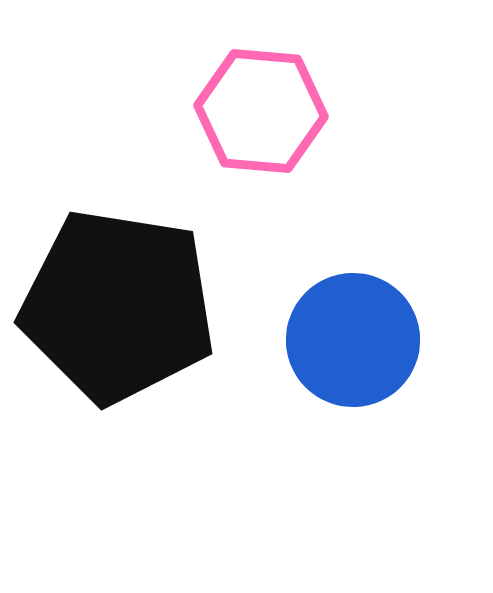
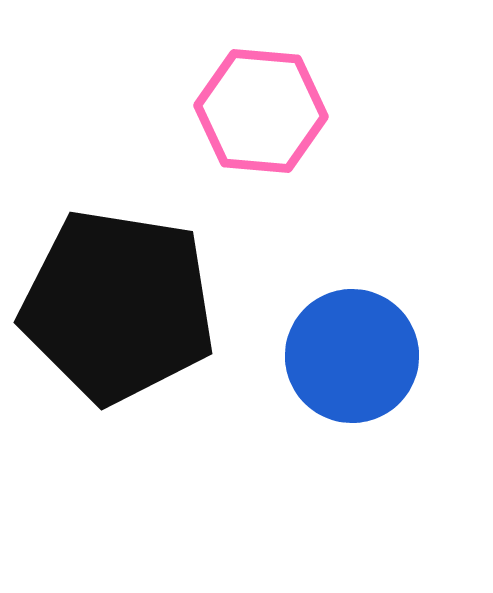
blue circle: moved 1 px left, 16 px down
